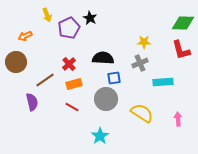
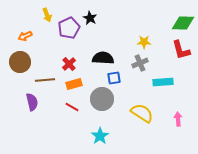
brown circle: moved 4 px right
brown line: rotated 30 degrees clockwise
gray circle: moved 4 px left
